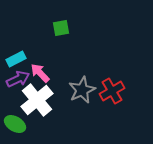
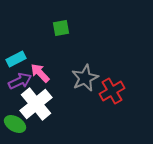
purple arrow: moved 2 px right, 2 px down
gray star: moved 3 px right, 12 px up
white cross: moved 1 px left, 4 px down
